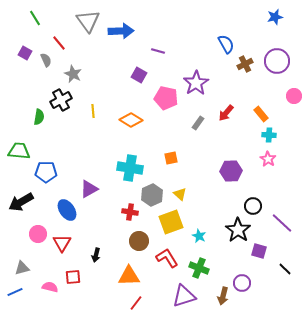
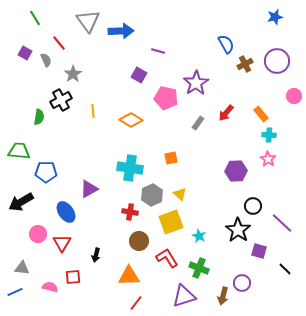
gray star at (73, 74): rotated 12 degrees clockwise
purple hexagon at (231, 171): moved 5 px right
blue ellipse at (67, 210): moved 1 px left, 2 px down
gray triangle at (22, 268): rotated 21 degrees clockwise
